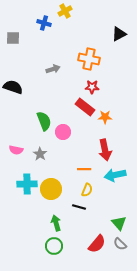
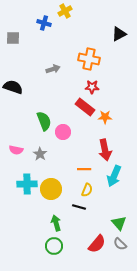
cyan arrow: moved 1 px left, 1 px down; rotated 55 degrees counterclockwise
